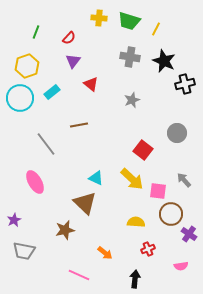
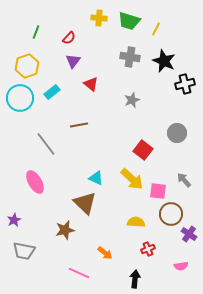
pink line: moved 2 px up
